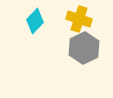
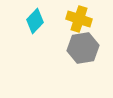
gray hexagon: moved 1 px left; rotated 16 degrees clockwise
